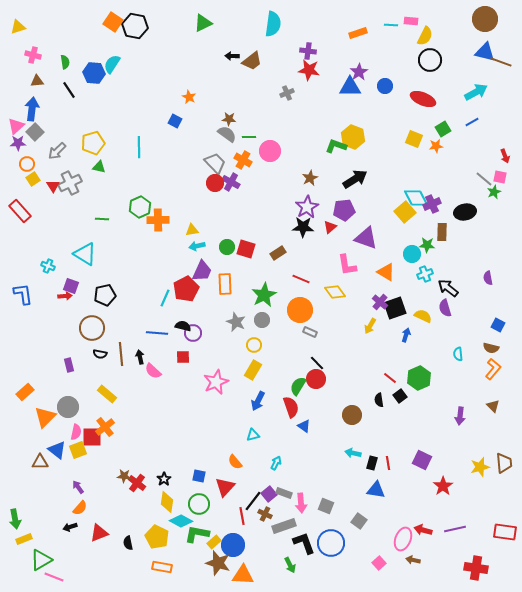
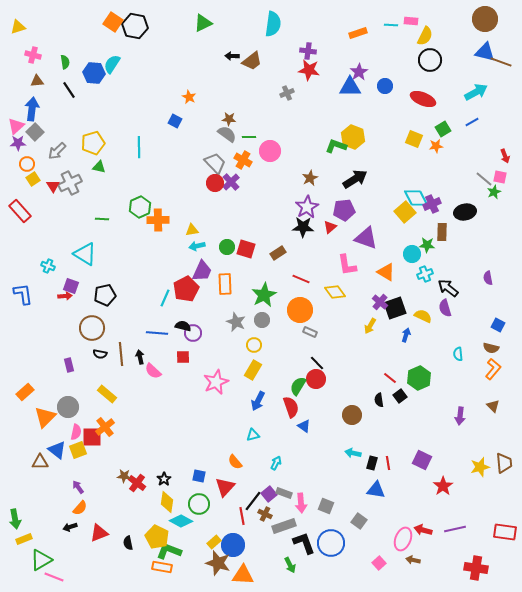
purple cross at (231, 182): rotated 18 degrees clockwise
green L-shape at (197, 534): moved 28 px left, 17 px down; rotated 10 degrees clockwise
